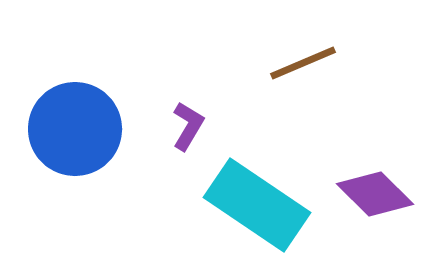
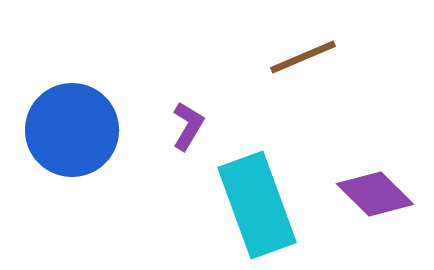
brown line: moved 6 px up
blue circle: moved 3 px left, 1 px down
cyan rectangle: rotated 36 degrees clockwise
